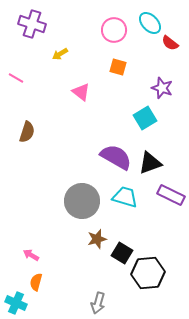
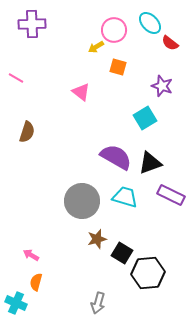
purple cross: rotated 20 degrees counterclockwise
yellow arrow: moved 36 px right, 7 px up
purple star: moved 2 px up
